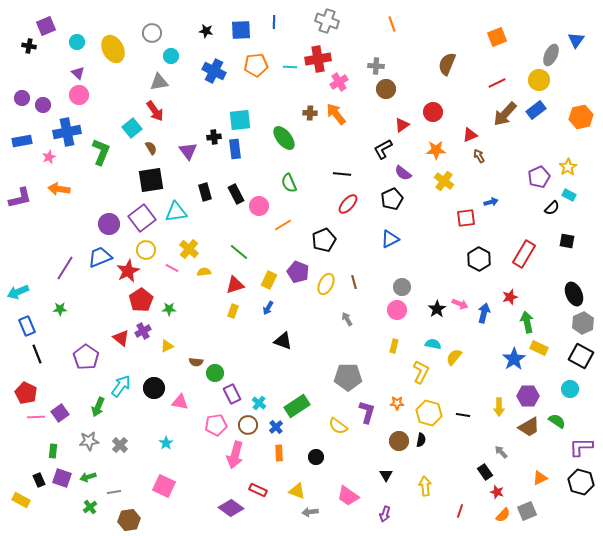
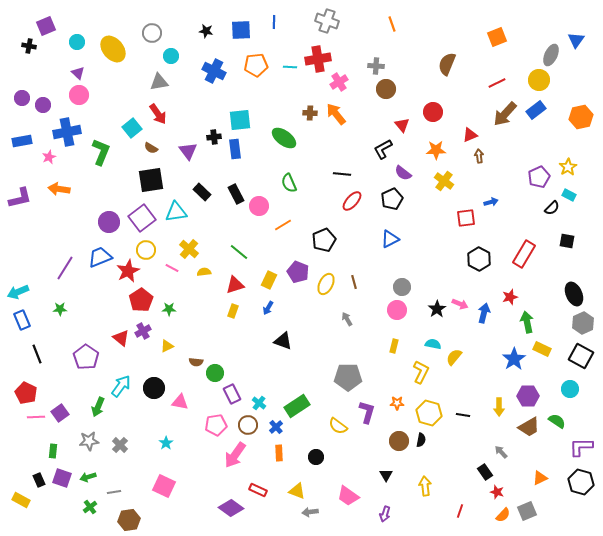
yellow ellipse at (113, 49): rotated 12 degrees counterclockwise
red arrow at (155, 111): moved 3 px right, 3 px down
red triangle at (402, 125): rotated 35 degrees counterclockwise
green ellipse at (284, 138): rotated 15 degrees counterclockwise
brown semicircle at (151, 148): rotated 152 degrees clockwise
brown arrow at (479, 156): rotated 24 degrees clockwise
black rectangle at (205, 192): moved 3 px left; rotated 30 degrees counterclockwise
red ellipse at (348, 204): moved 4 px right, 3 px up
purple circle at (109, 224): moved 2 px up
blue rectangle at (27, 326): moved 5 px left, 6 px up
yellow rectangle at (539, 348): moved 3 px right, 1 px down
pink arrow at (235, 455): rotated 20 degrees clockwise
